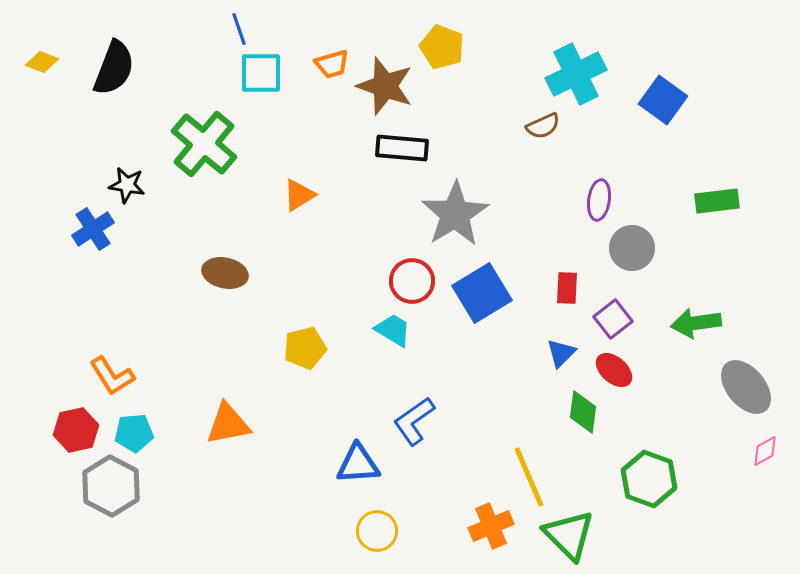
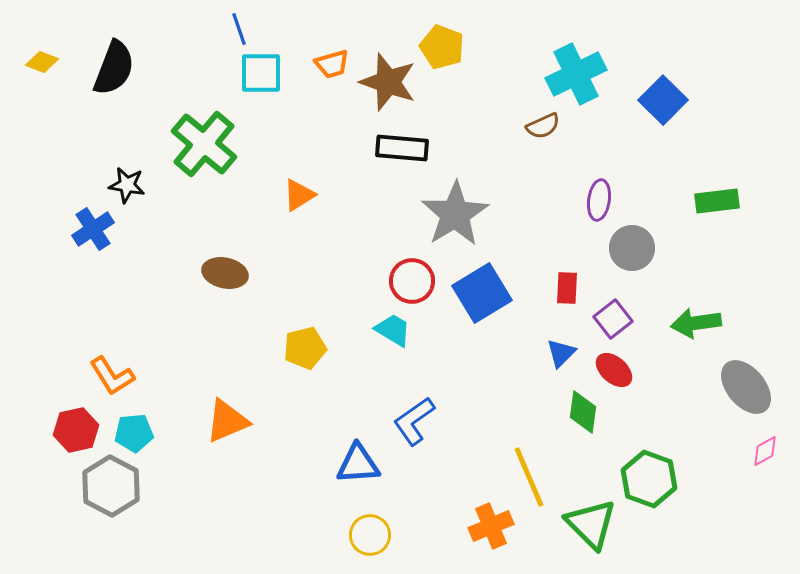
brown star at (385, 86): moved 3 px right, 4 px up
blue square at (663, 100): rotated 9 degrees clockwise
orange triangle at (228, 424): moved 1 px left, 3 px up; rotated 12 degrees counterclockwise
yellow circle at (377, 531): moved 7 px left, 4 px down
green triangle at (569, 535): moved 22 px right, 11 px up
